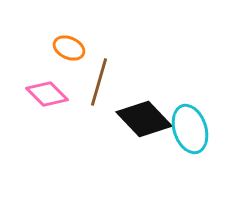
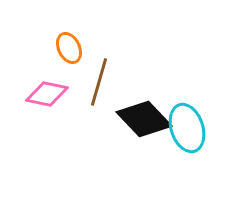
orange ellipse: rotated 40 degrees clockwise
pink diamond: rotated 33 degrees counterclockwise
cyan ellipse: moved 3 px left, 1 px up
